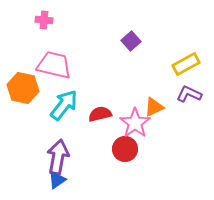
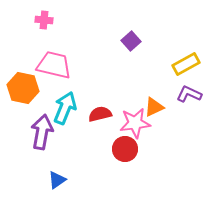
cyan arrow: moved 1 px right, 3 px down; rotated 16 degrees counterclockwise
pink star: rotated 28 degrees clockwise
purple arrow: moved 16 px left, 25 px up
